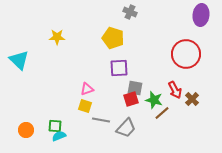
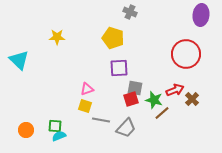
red arrow: rotated 84 degrees counterclockwise
